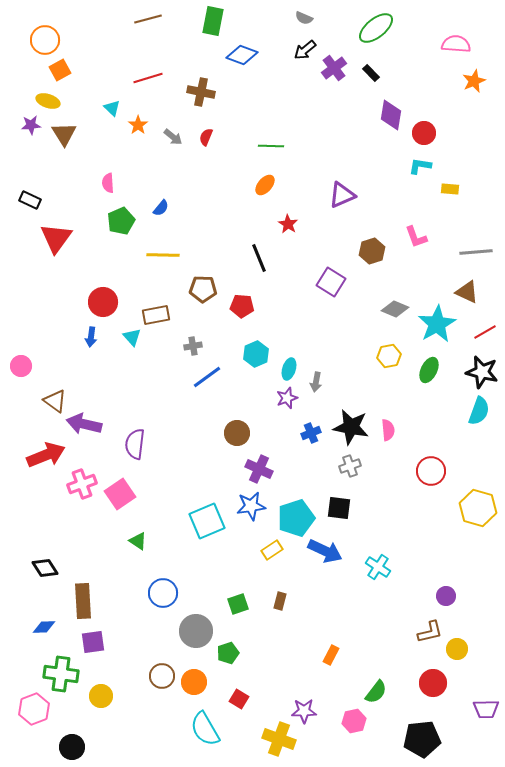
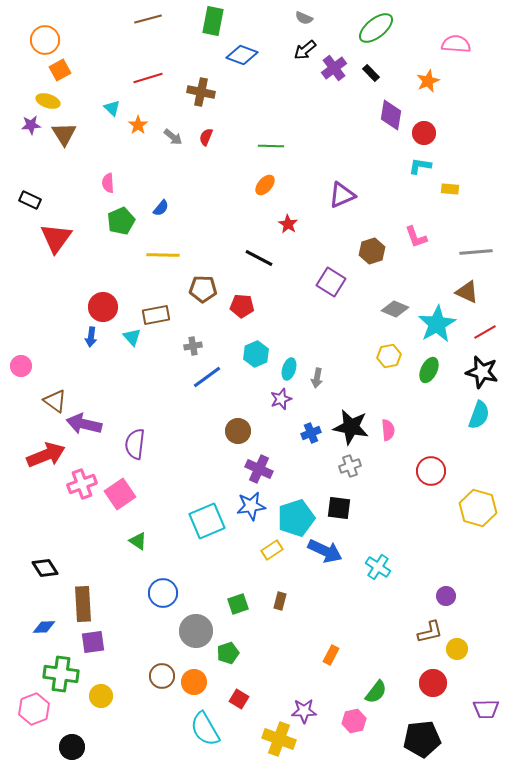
orange star at (474, 81): moved 46 px left
black line at (259, 258): rotated 40 degrees counterclockwise
red circle at (103, 302): moved 5 px down
gray arrow at (316, 382): moved 1 px right, 4 px up
purple star at (287, 398): moved 6 px left, 1 px down
cyan semicircle at (479, 411): moved 4 px down
brown circle at (237, 433): moved 1 px right, 2 px up
brown rectangle at (83, 601): moved 3 px down
